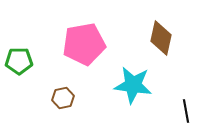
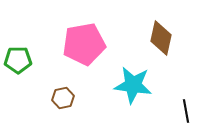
green pentagon: moved 1 px left, 1 px up
